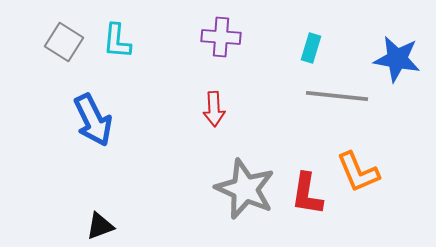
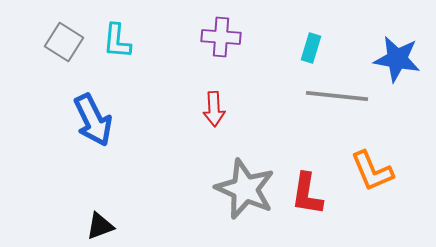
orange L-shape: moved 14 px right, 1 px up
